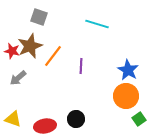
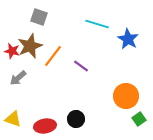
purple line: rotated 56 degrees counterclockwise
blue star: moved 31 px up
